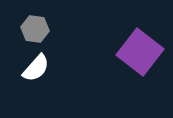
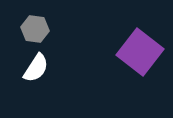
white semicircle: rotated 8 degrees counterclockwise
